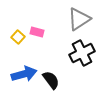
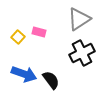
pink rectangle: moved 2 px right
blue arrow: rotated 35 degrees clockwise
